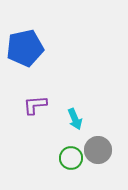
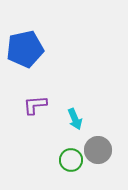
blue pentagon: moved 1 px down
green circle: moved 2 px down
